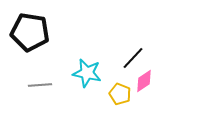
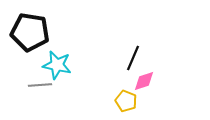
black line: rotated 20 degrees counterclockwise
cyan star: moved 30 px left, 8 px up
pink diamond: rotated 15 degrees clockwise
yellow pentagon: moved 6 px right, 7 px down
